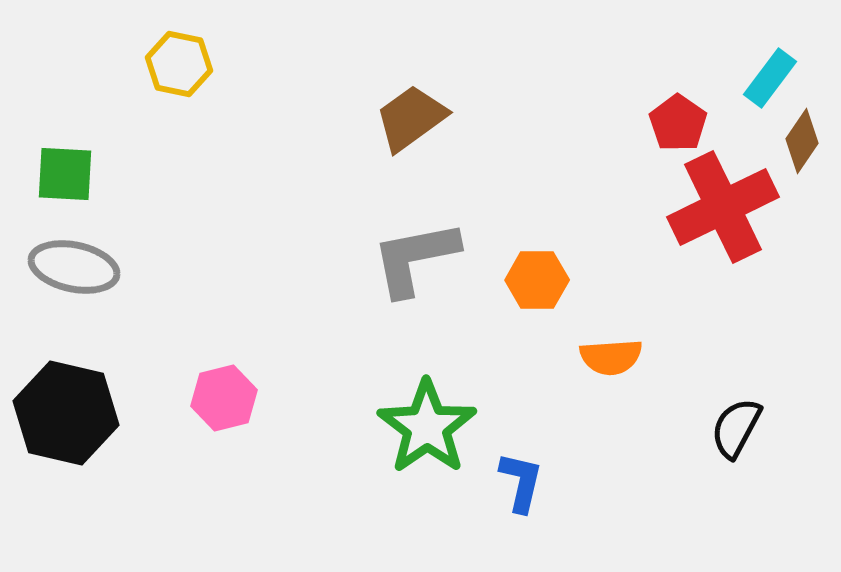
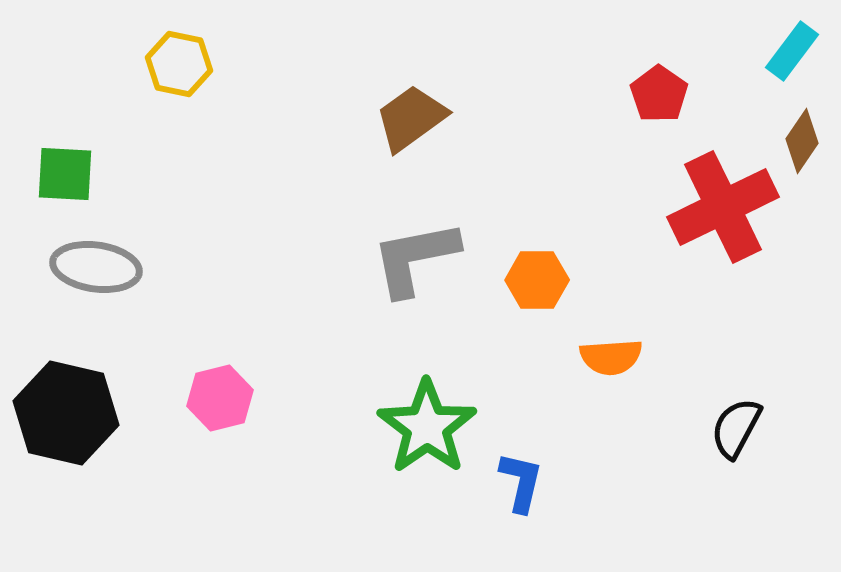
cyan rectangle: moved 22 px right, 27 px up
red pentagon: moved 19 px left, 29 px up
gray ellipse: moved 22 px right; rotated 4 degrees counterclockwise
pink hexagon: moved 4 px left
